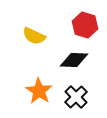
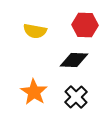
red hexagon: rotated 15 degrees counterclockwise
yellow semicircle: moved 1 px right, 5 px up; rotated 15 degrees counterclockwise
orange star: moved 5 px left, 1 px down
